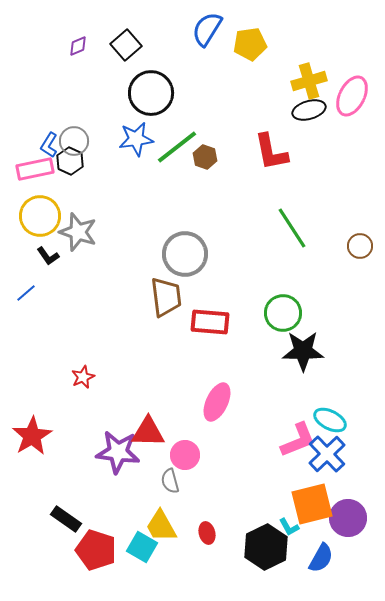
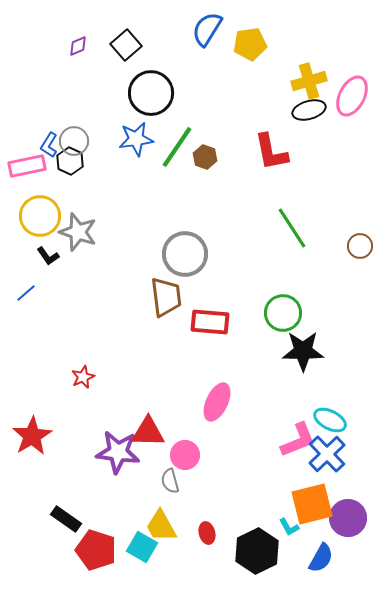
green line at (177, 147): rotated 18 degrees counterclockwise
pink rectangle at (35, 169): moved 8 px left, 3 px up
black hexagon at (266, 547): moved 9 px left, 4 px down
